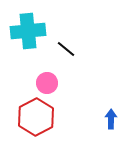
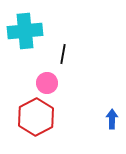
cyan cross: moved 3 px left
black line: moved 3 px left, 5 px down; rotated 60 degrees clockwise
blue arrow: moved 1 px right
